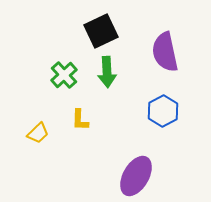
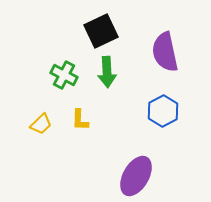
green cross: rotated 20 degrees counterclockwise
yellow trapezoid: moved 3 px right, 9 px up
